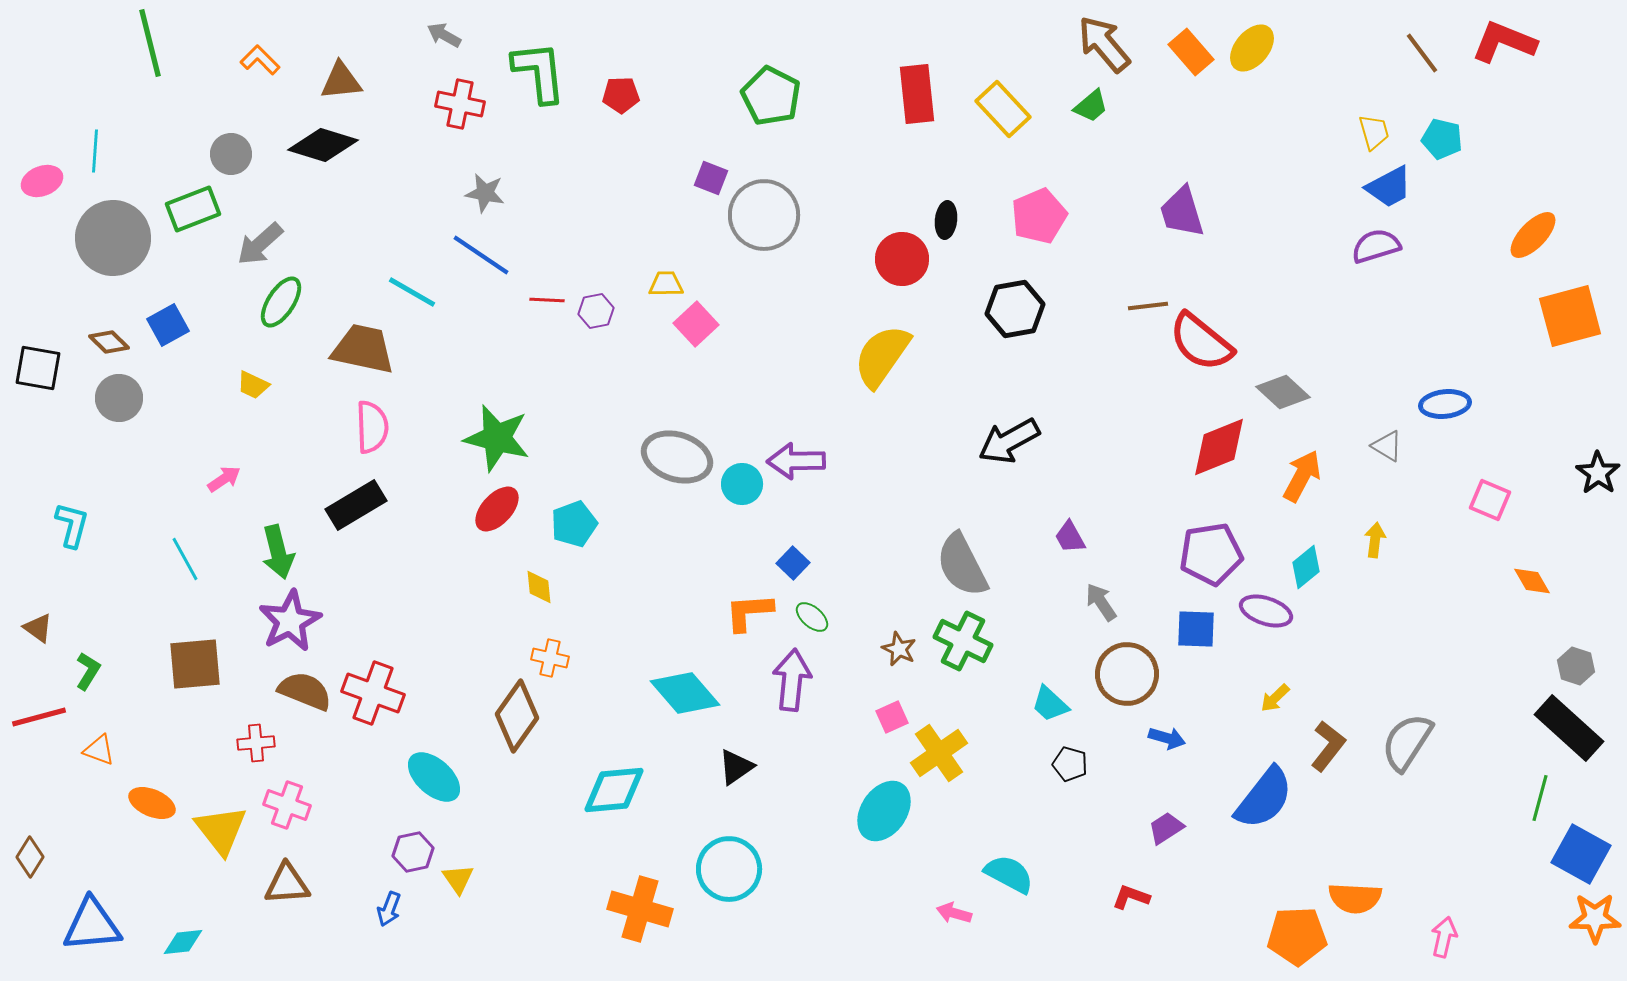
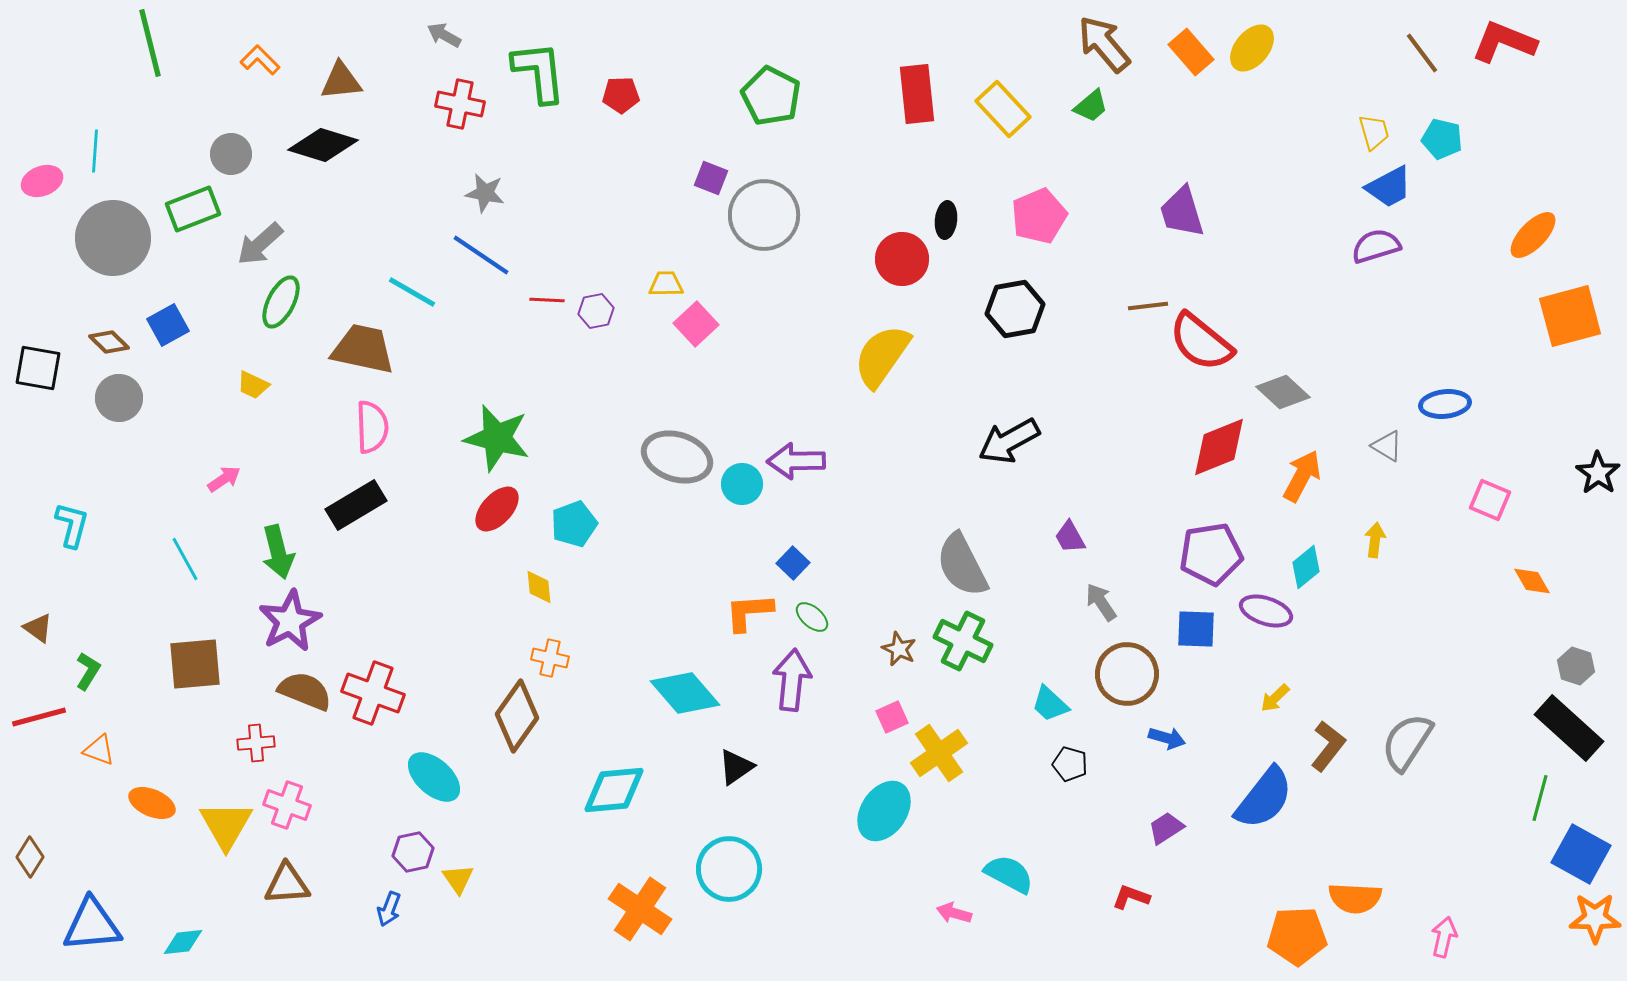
green ellipse at (281, 302): rotated 6 degrees counterclockwise
yellow triangle at (221, 830): moved 5 px right, 5 px up; rotated 8 degrees clockwise
orange cross at (640, 909): rotated 18 degrees clockwise
